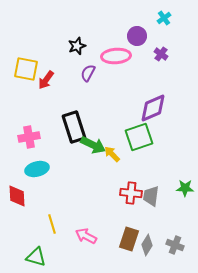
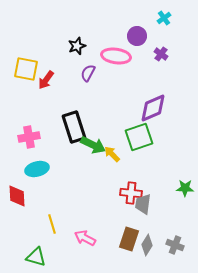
pink ellipse: rotated 12 degrees clockwise
gray trapezoid: moved 8 px left, 8 px down
pink arrow: moved 1 px left, 2 px down
